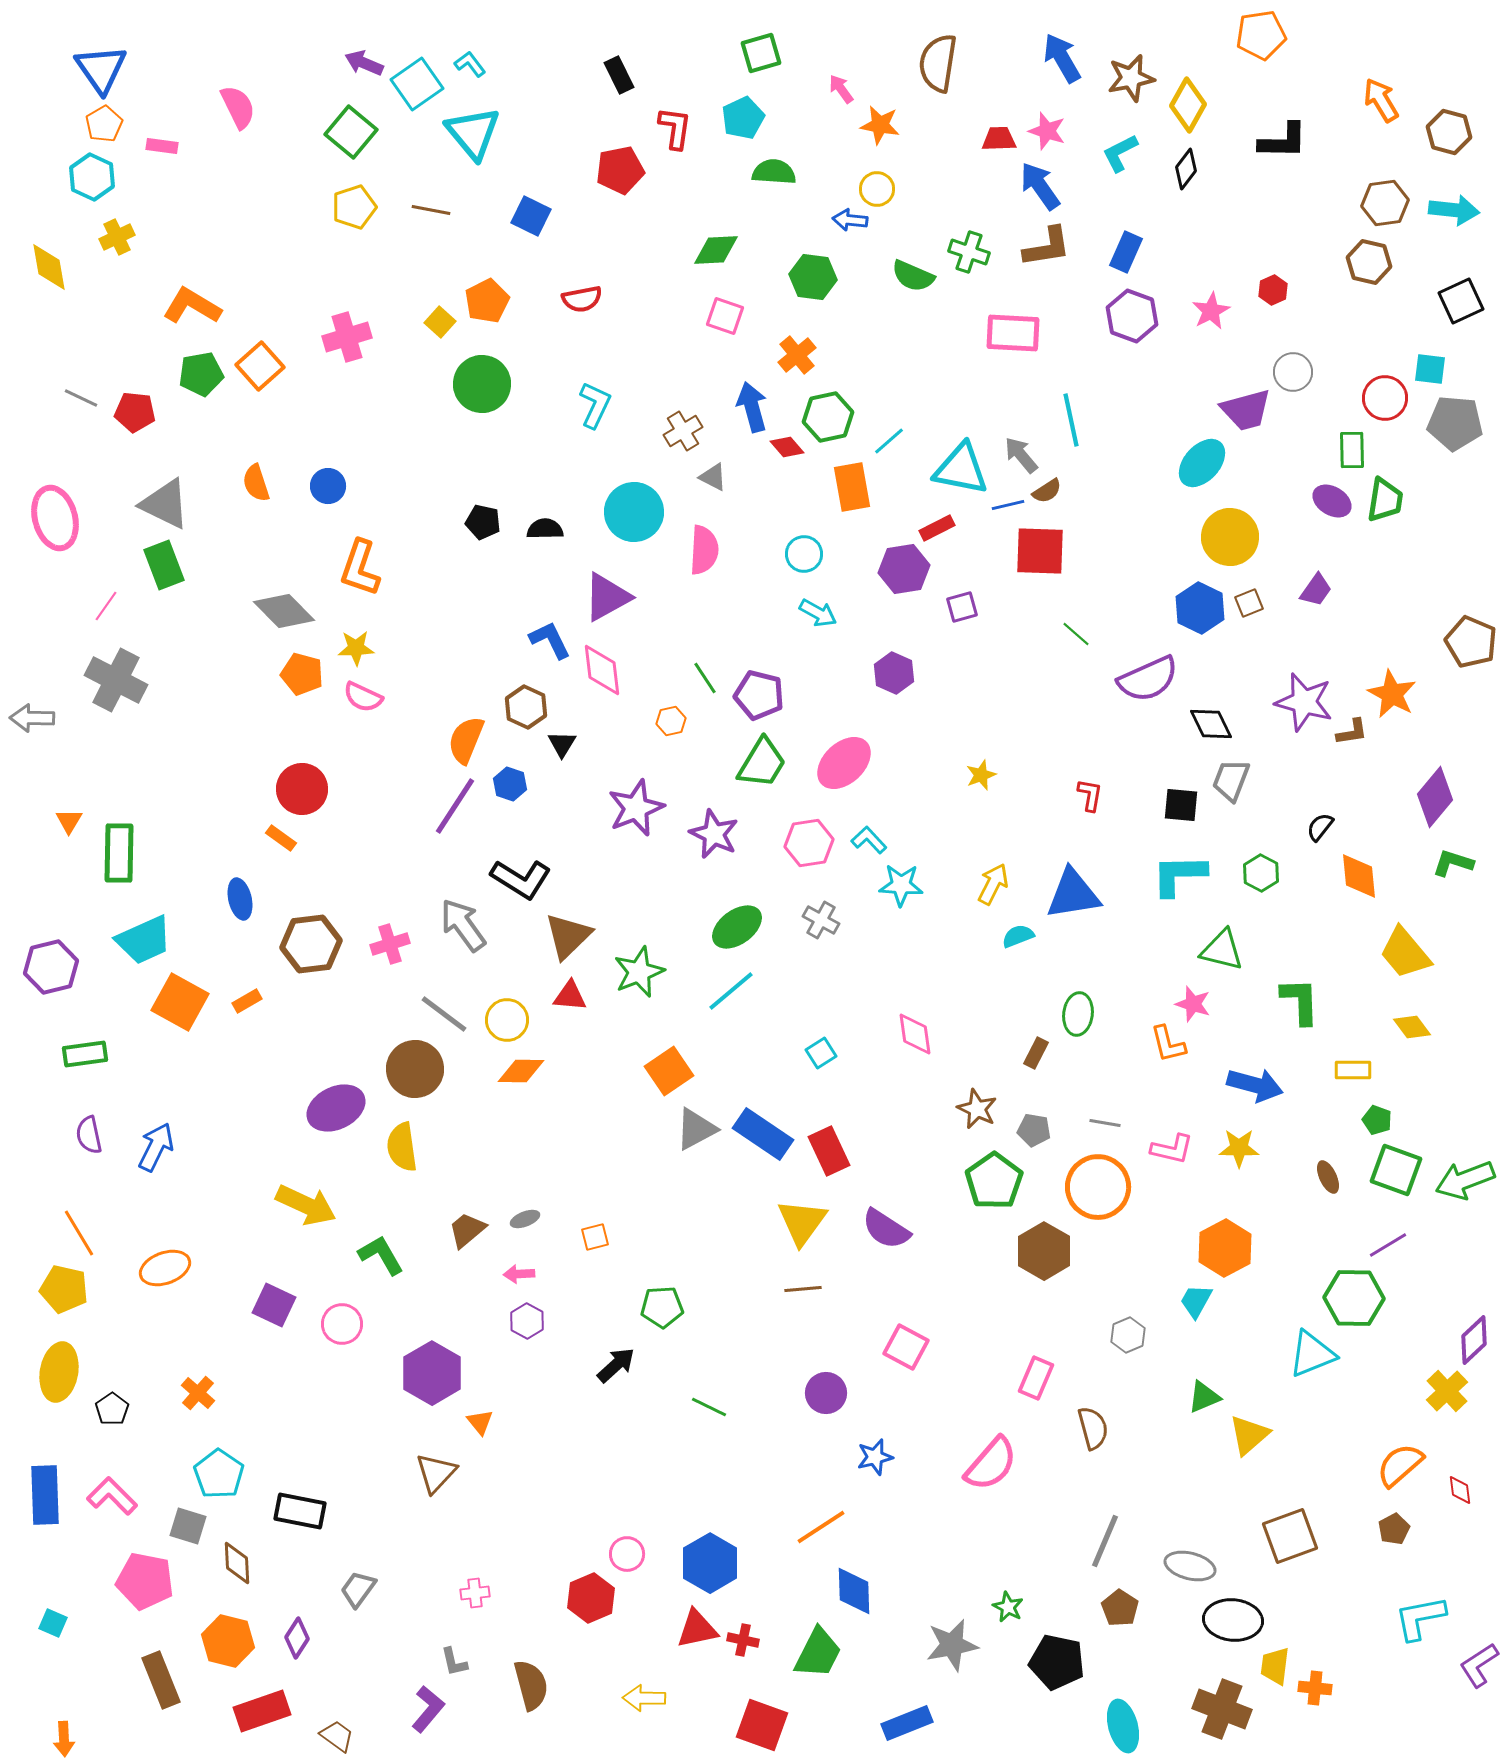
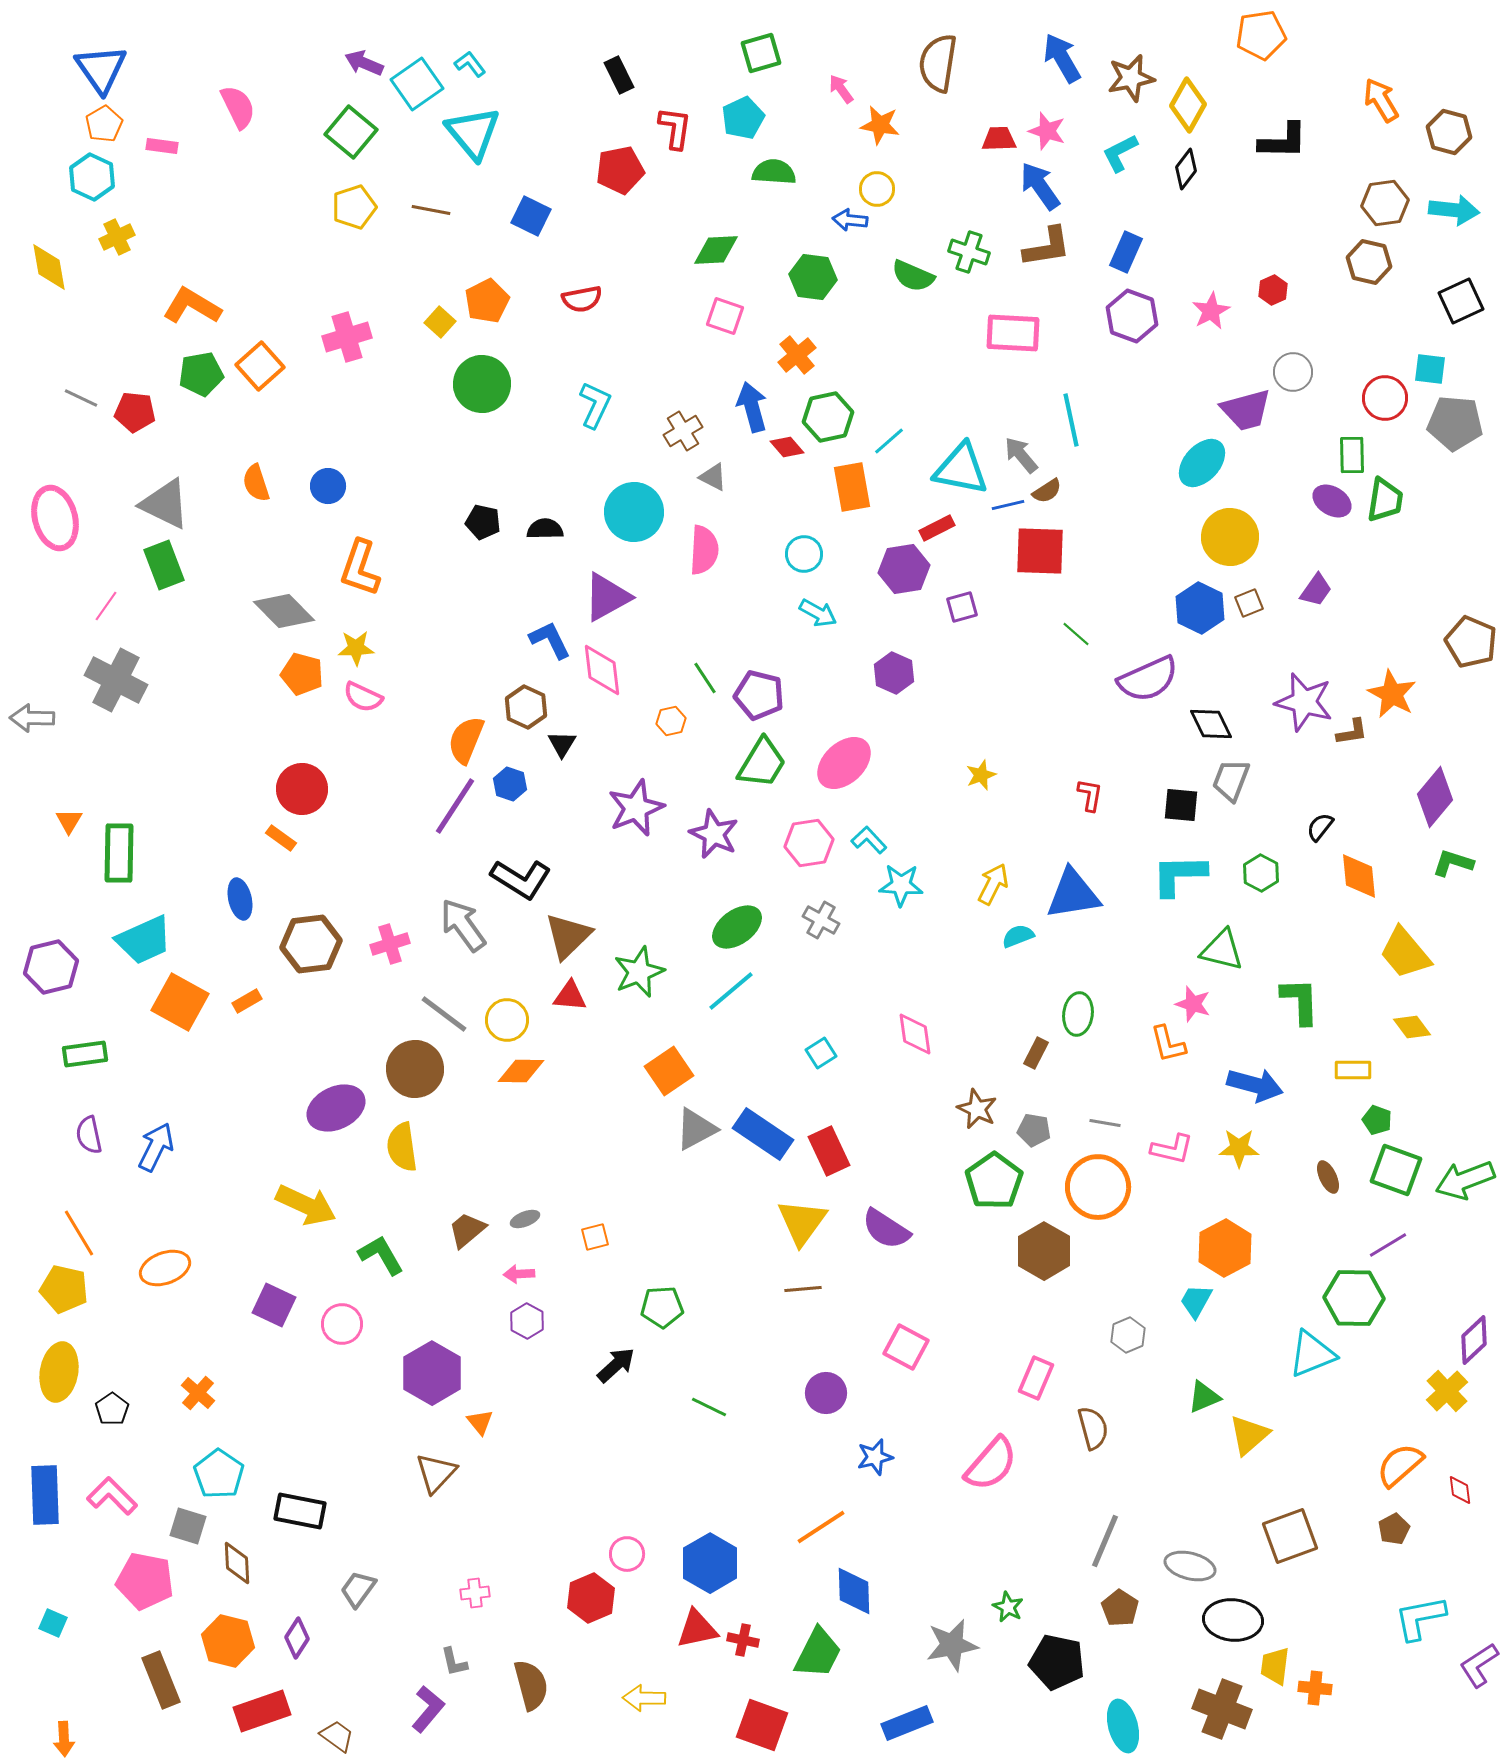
green rectangle at (1352, 450): moved 5 px down
